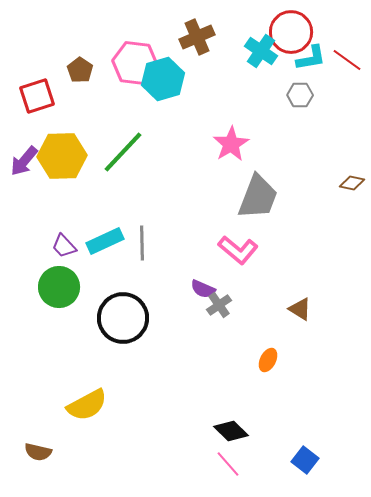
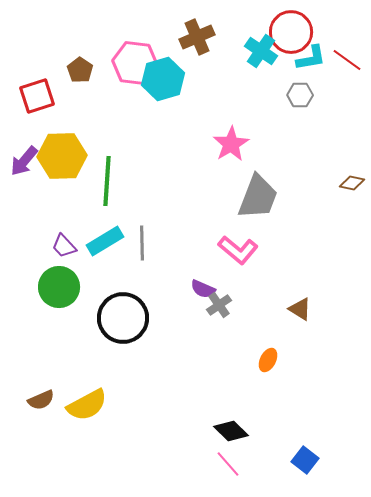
green line: moved 16 px left, 29 px down; rotated 39 degrees counterclockwise
cyan rectangle: rotated 6 degrees counterclockwise
brown semicircle: moved 3 px right, 52 px up; rotated 36 degrees counterclockwise
